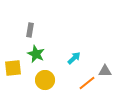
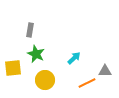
orange line: rotated 12 degrees clockwise
